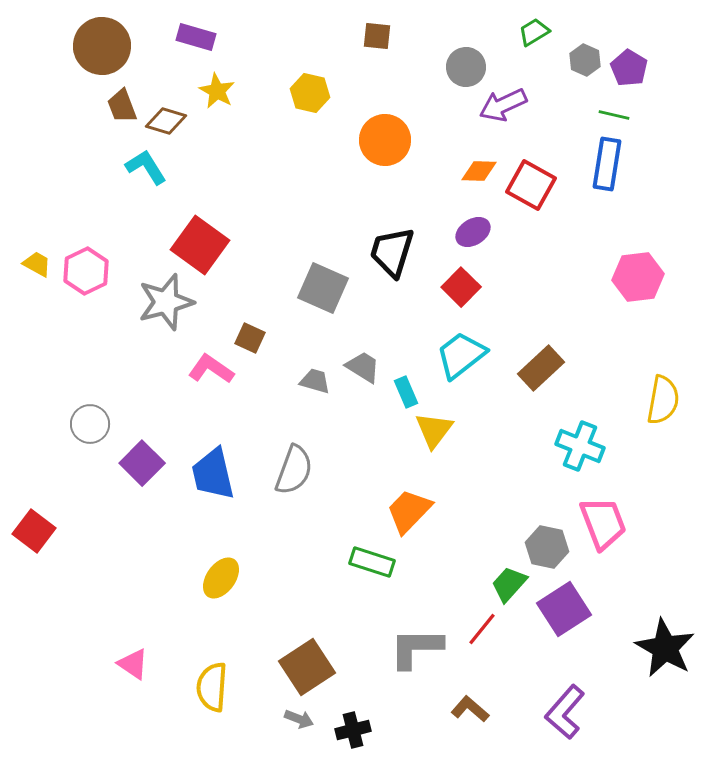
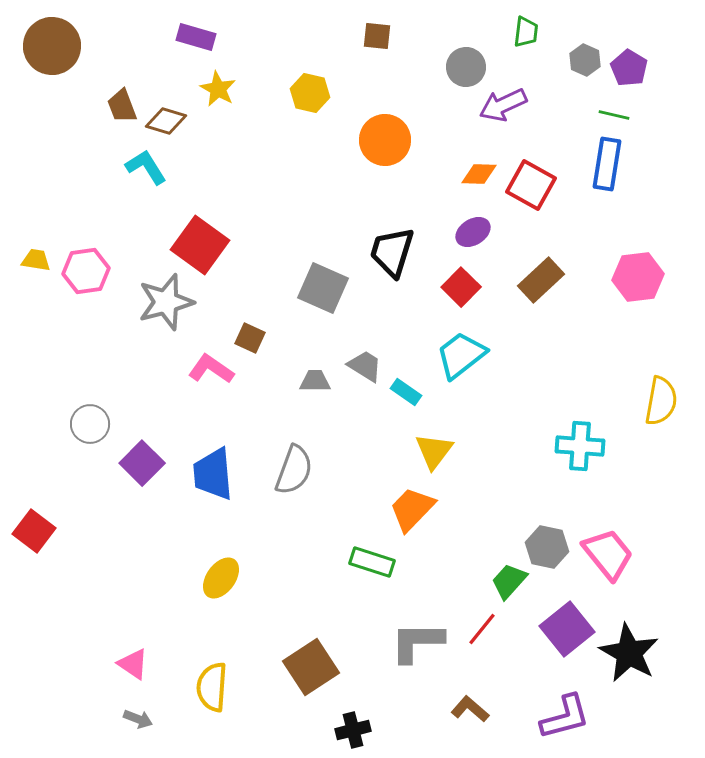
green trapezoid at (534, 32): moved 8 px left; rotated 128 degrees clockwise
brown circle at (102, 46): moved 50 px left
yellow star at (217, 91): moved 1 px right, 2 px up
orange diamond at (479, 171): moved 3 px down
yellow trapezoid at (37, 264): moved 1 px left, 4 px up; rotated 20 degrees counterclockwise
pink hexagon at (86, 271): rotated 18 degrees clockwise
gray trapezoid at (363, 367): moved 2 px right, 1 px up
brown rectangle at (541, 368): moved 88 px up
gray trapezoid at (315, 381): rotated 16 degrees counterclockwise
cyan rectangle at (406, 392): rotated 32 degrees counterclockwise
yellow semicircle at (663, 400): moved 2 px left, 1 px down
yellow triangle at (434, 430): moved 21 px down
cyan cross at (580, 446): rotated 18 degrees counterclockwise
blue trapezoid at (213, 474): rotated 8 degrees clockwise
orange trapezoid at (409, 511): moved 3 px right, 2 px up
pink trapezoid at (603, 523): moved 5 px right, 31 px down; rotated 18 degrees counterclockwise
green trapezoid at (509, 584): moved 3 px up
purple square at (564, 609): moved 3 px right, 20 px down; rotated 6 degrees counterclockwise
gray L-shape at (416, 648): moved 1 px right, 6 px up
black star at (665, 648): moved 36 px left, 5 px down
brown square at (307, 667): moved 4 px right
purple L-shape at (565, 712): moved 5 px down; rotated 146 degrees counterclockwise
gray arrow at (299, 719): moved 161 px left
